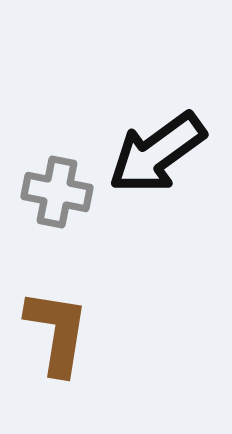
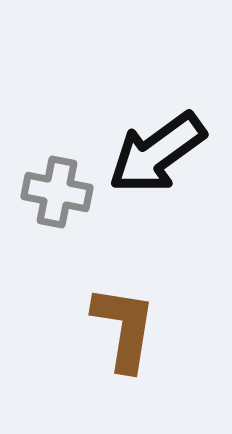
brown L-shape: moved 67 px right, 4 px up
